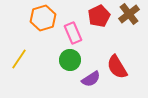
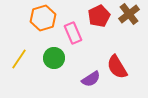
green circle: moved 16 px left, 2 px up
